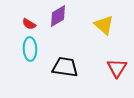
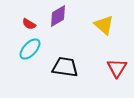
cyan ellipse: rotated 45 degrees clockwise
